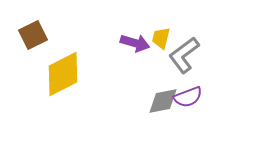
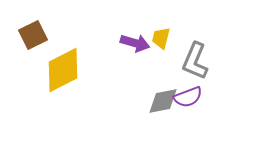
gray L-shape: moved 11 px right, 6 px down; rotated 30 degrees counterclockwise
yellow diamond: moved 4 px up
